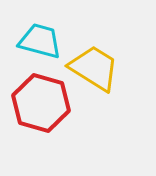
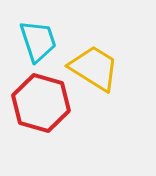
cyan trapezoid: moved 2 px left; rotated 57 degrees clockwise
